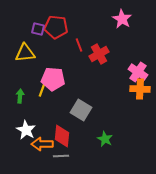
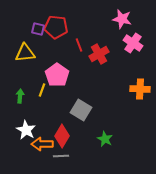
pink star: rotated 18 degrees counterclockwise
pink cross: moved 5 px left, 29 px up
pink pentagon: moved 4 px right, 4 px up; rotated 30 degrees clockwise
red diamond: rotated 25 degrees clockwise
